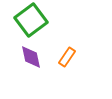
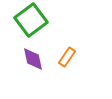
purple diamond: moved 2 px right, 2 px down
